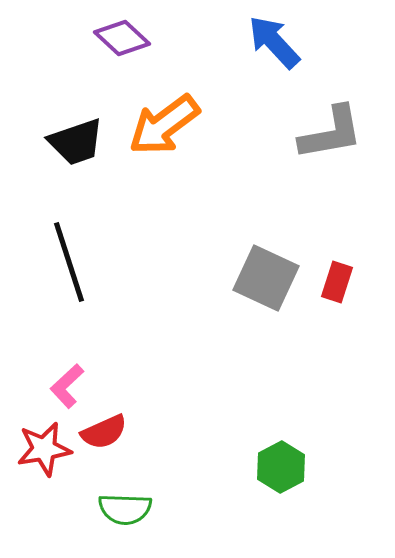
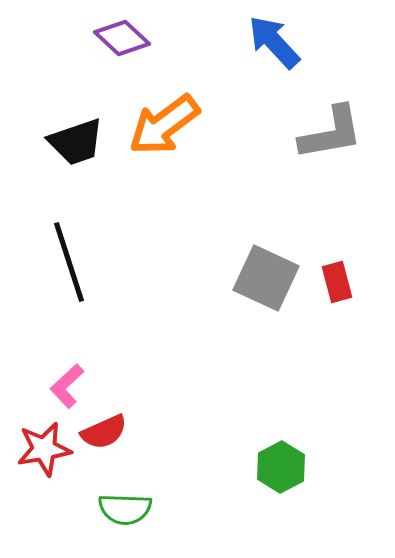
red rectangle: rotated 33 degrees counterclockwise
